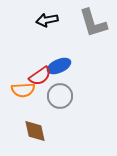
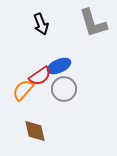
black arrow: moved 6 px left, 4 px down; rotated 100 degrees counterclockwise
orange semicircle: rotated 135 degrees clockwise
gray circle: moved 4 px right, 7 px up
